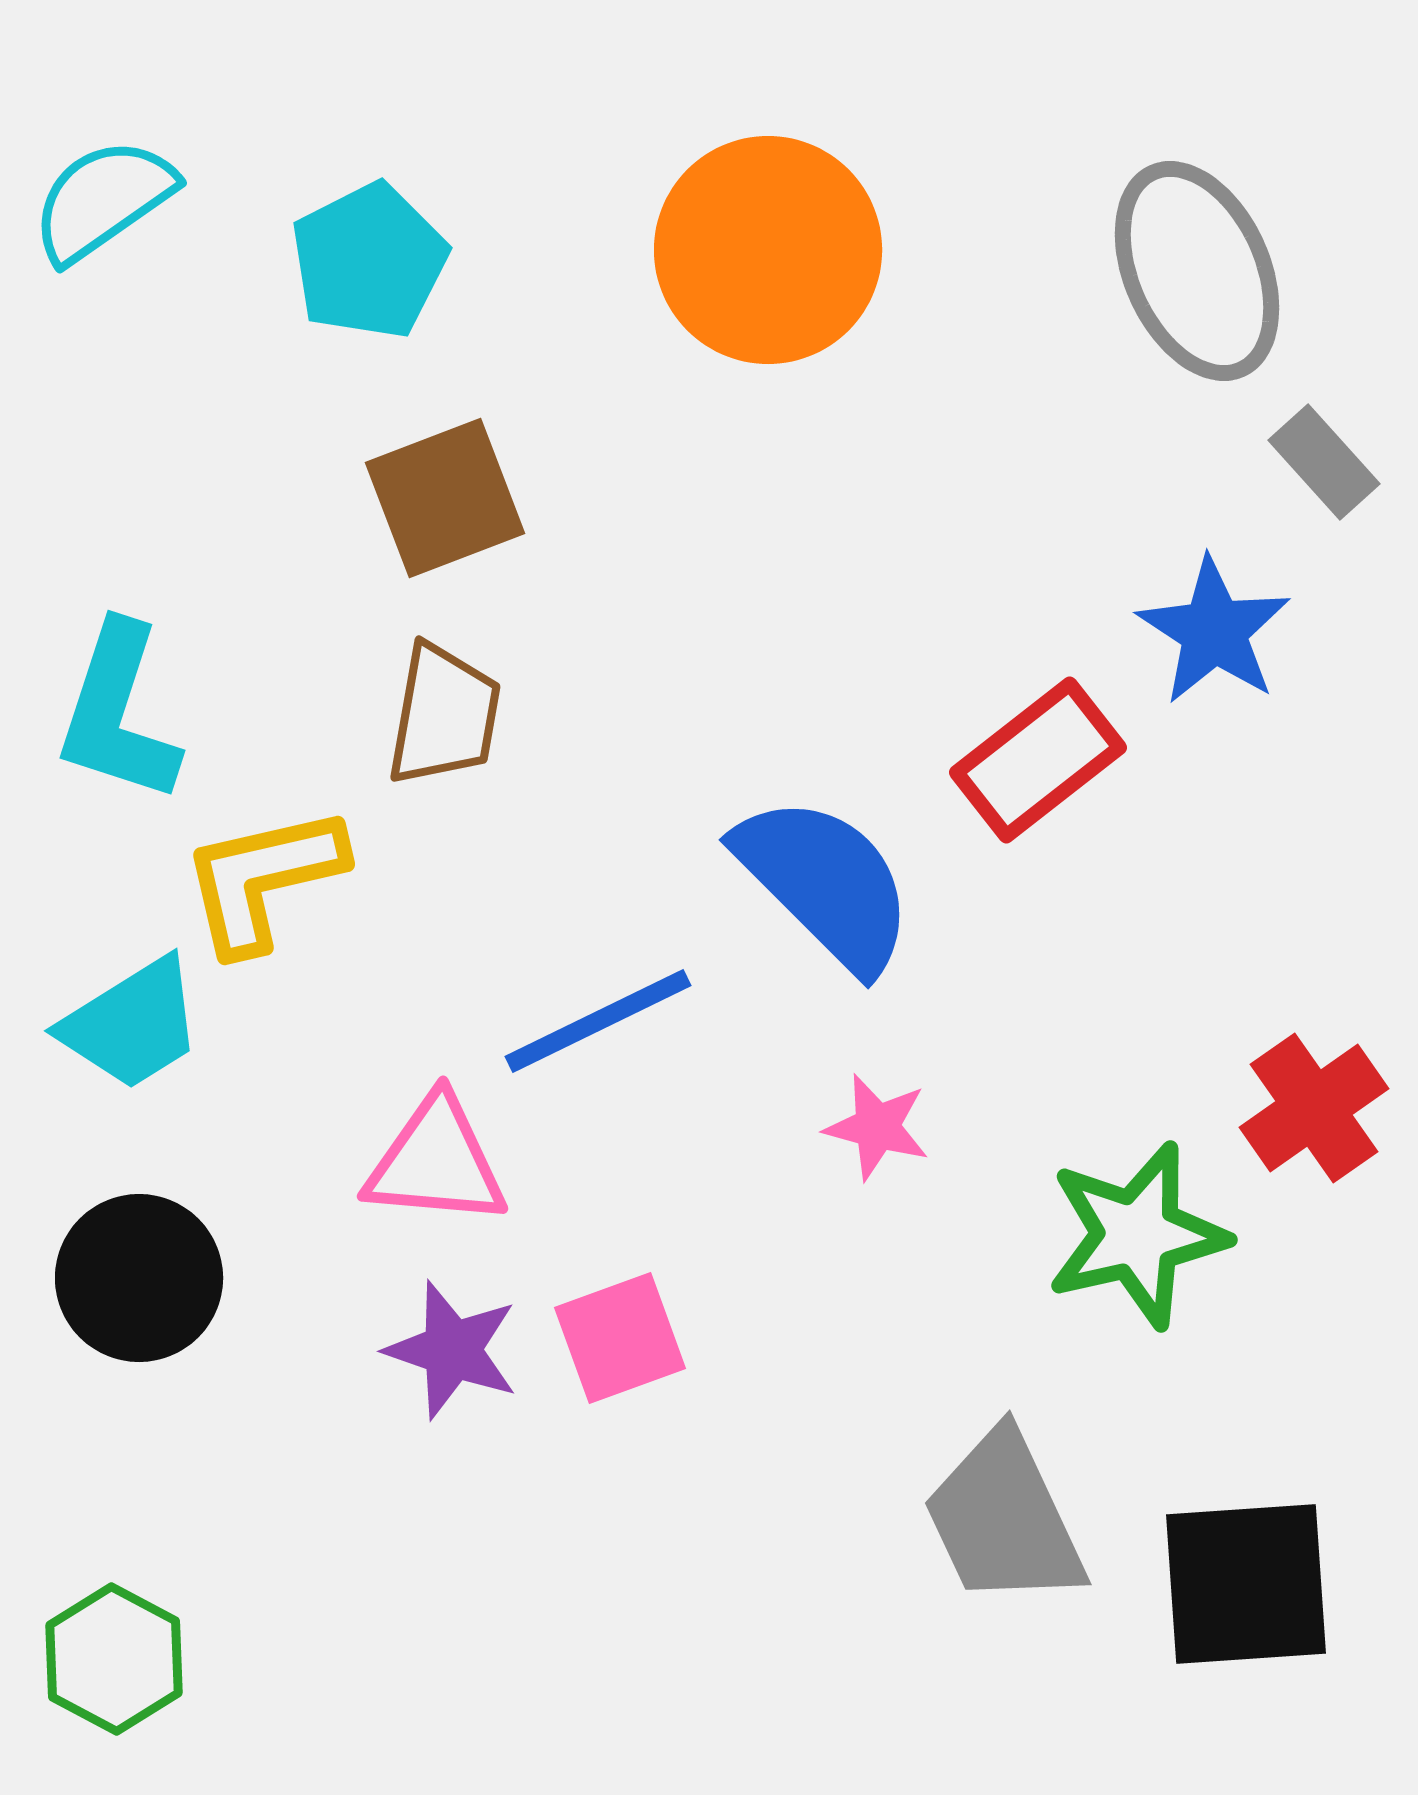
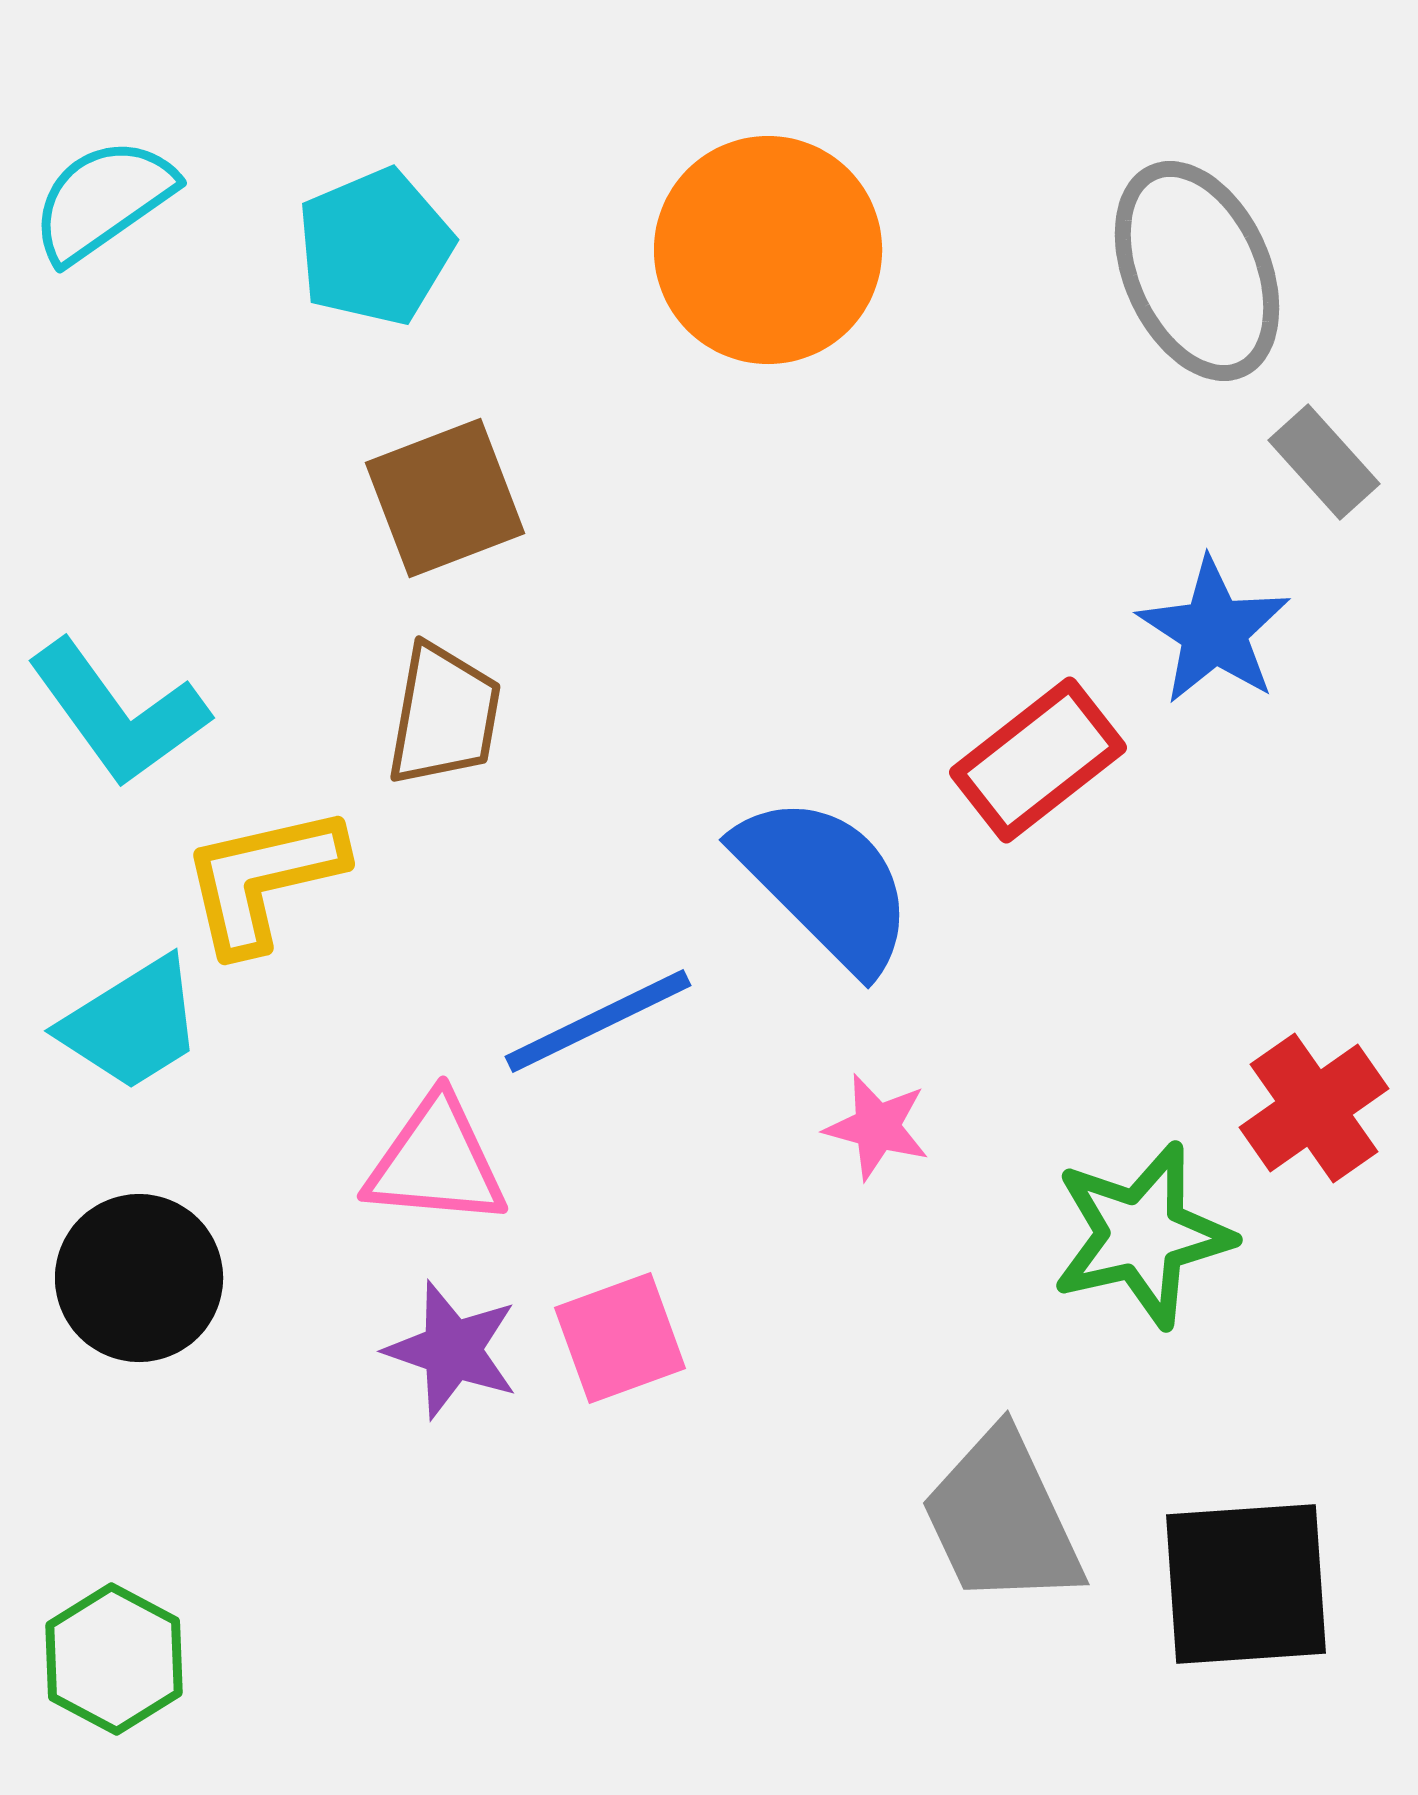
cyan pentagon: moved 6 px right, 14 px up; rotated 4 degrees clockwise
cyan L-shape: rotated 54 degrees counterclockwise
green star: moved 5 px right
gray trapezoid: moved 2 px left
